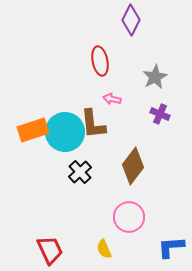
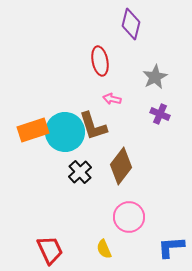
purple diamond: moved 4 px down; rotated 12 degrees counterclockwise
brown L-shape: moved 2 px down; rotated 12 degrees counterclockwise
brown diamond: moved 12 px left
